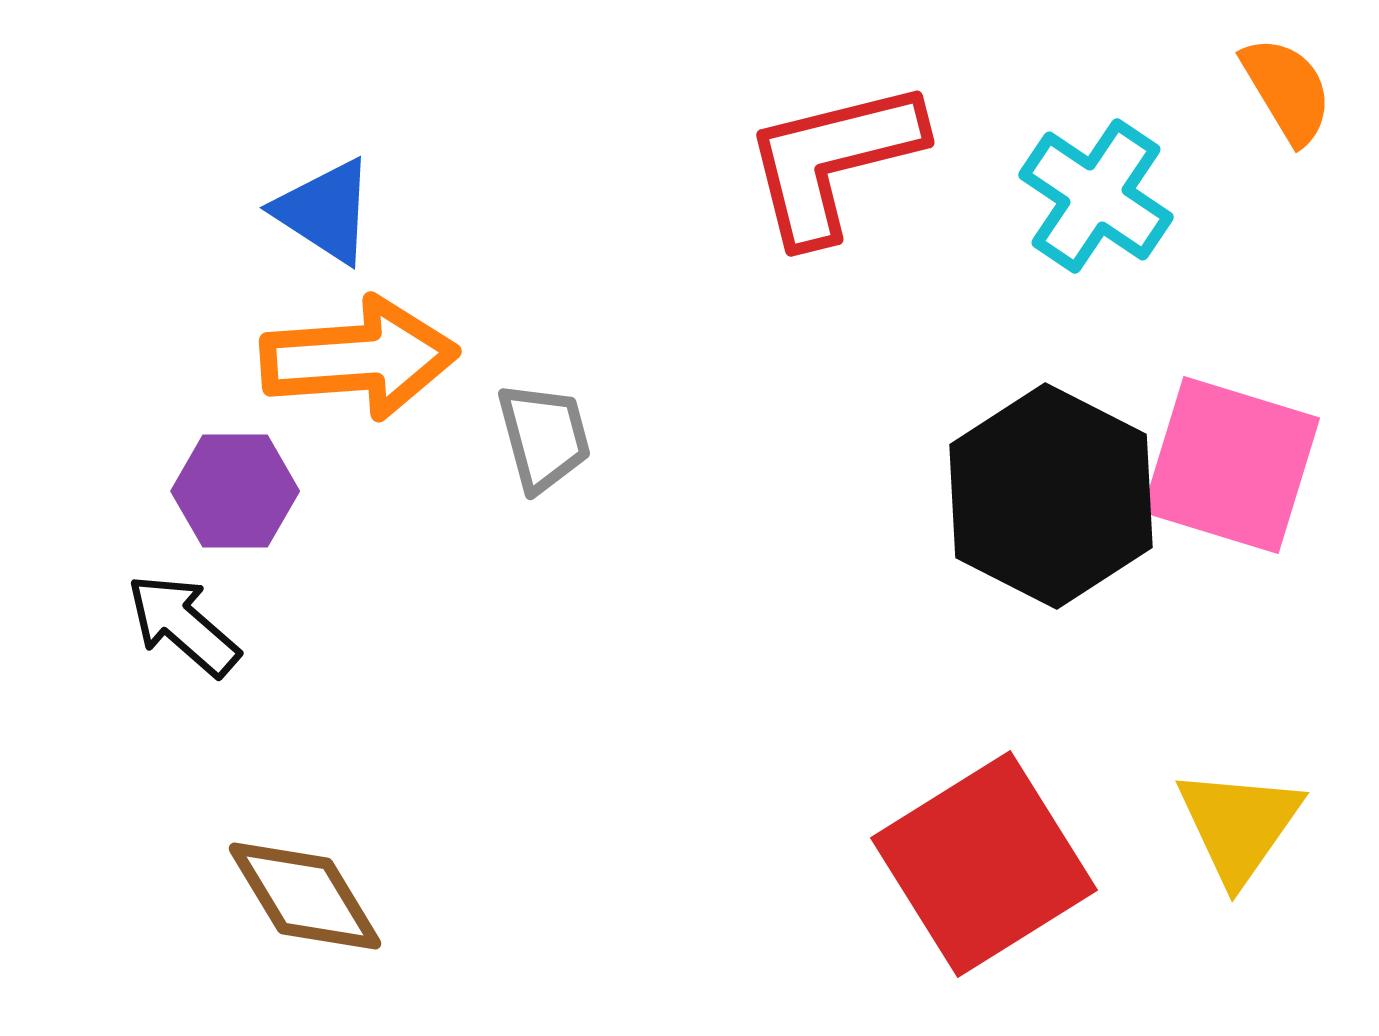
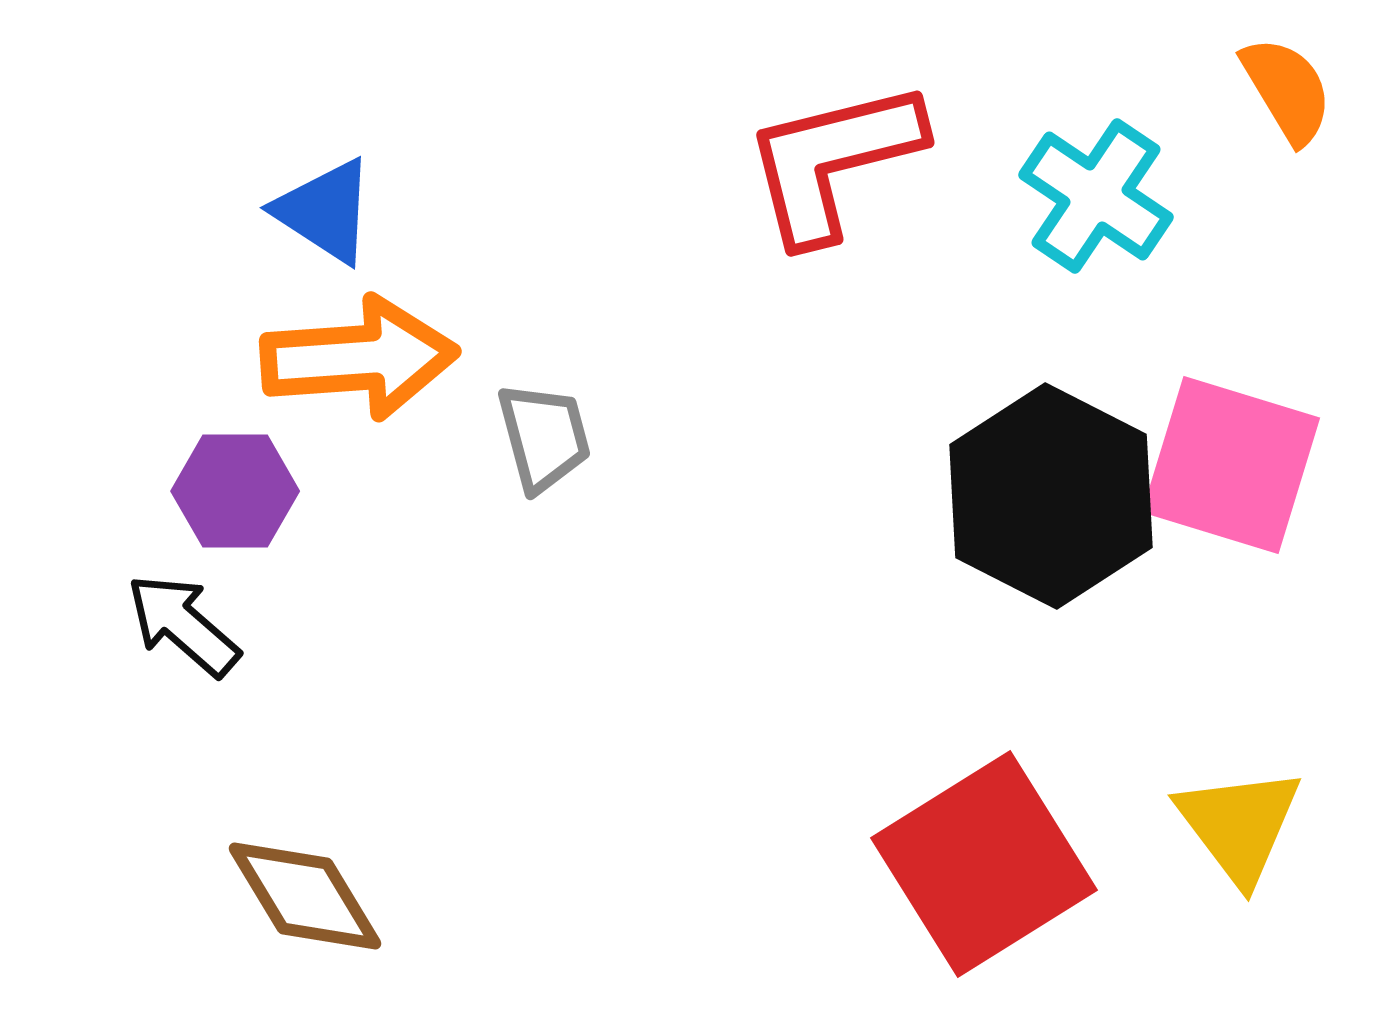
yellow triangle: rotated 12 degrees counterclockwise
